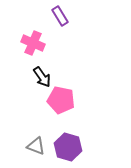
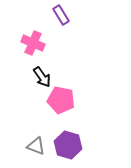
purple rectangle: moved 1 px right, 1 px up
purple hexagon: moved 2 px up
